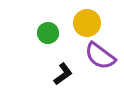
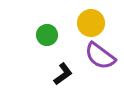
yellow circle: moved 4 px right
green circle: moved 1 px left, 2 px down
